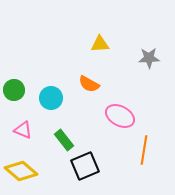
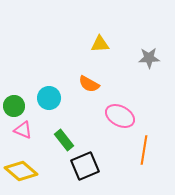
green circle: moved 16 px down
cyan circle: moved 2 px left
